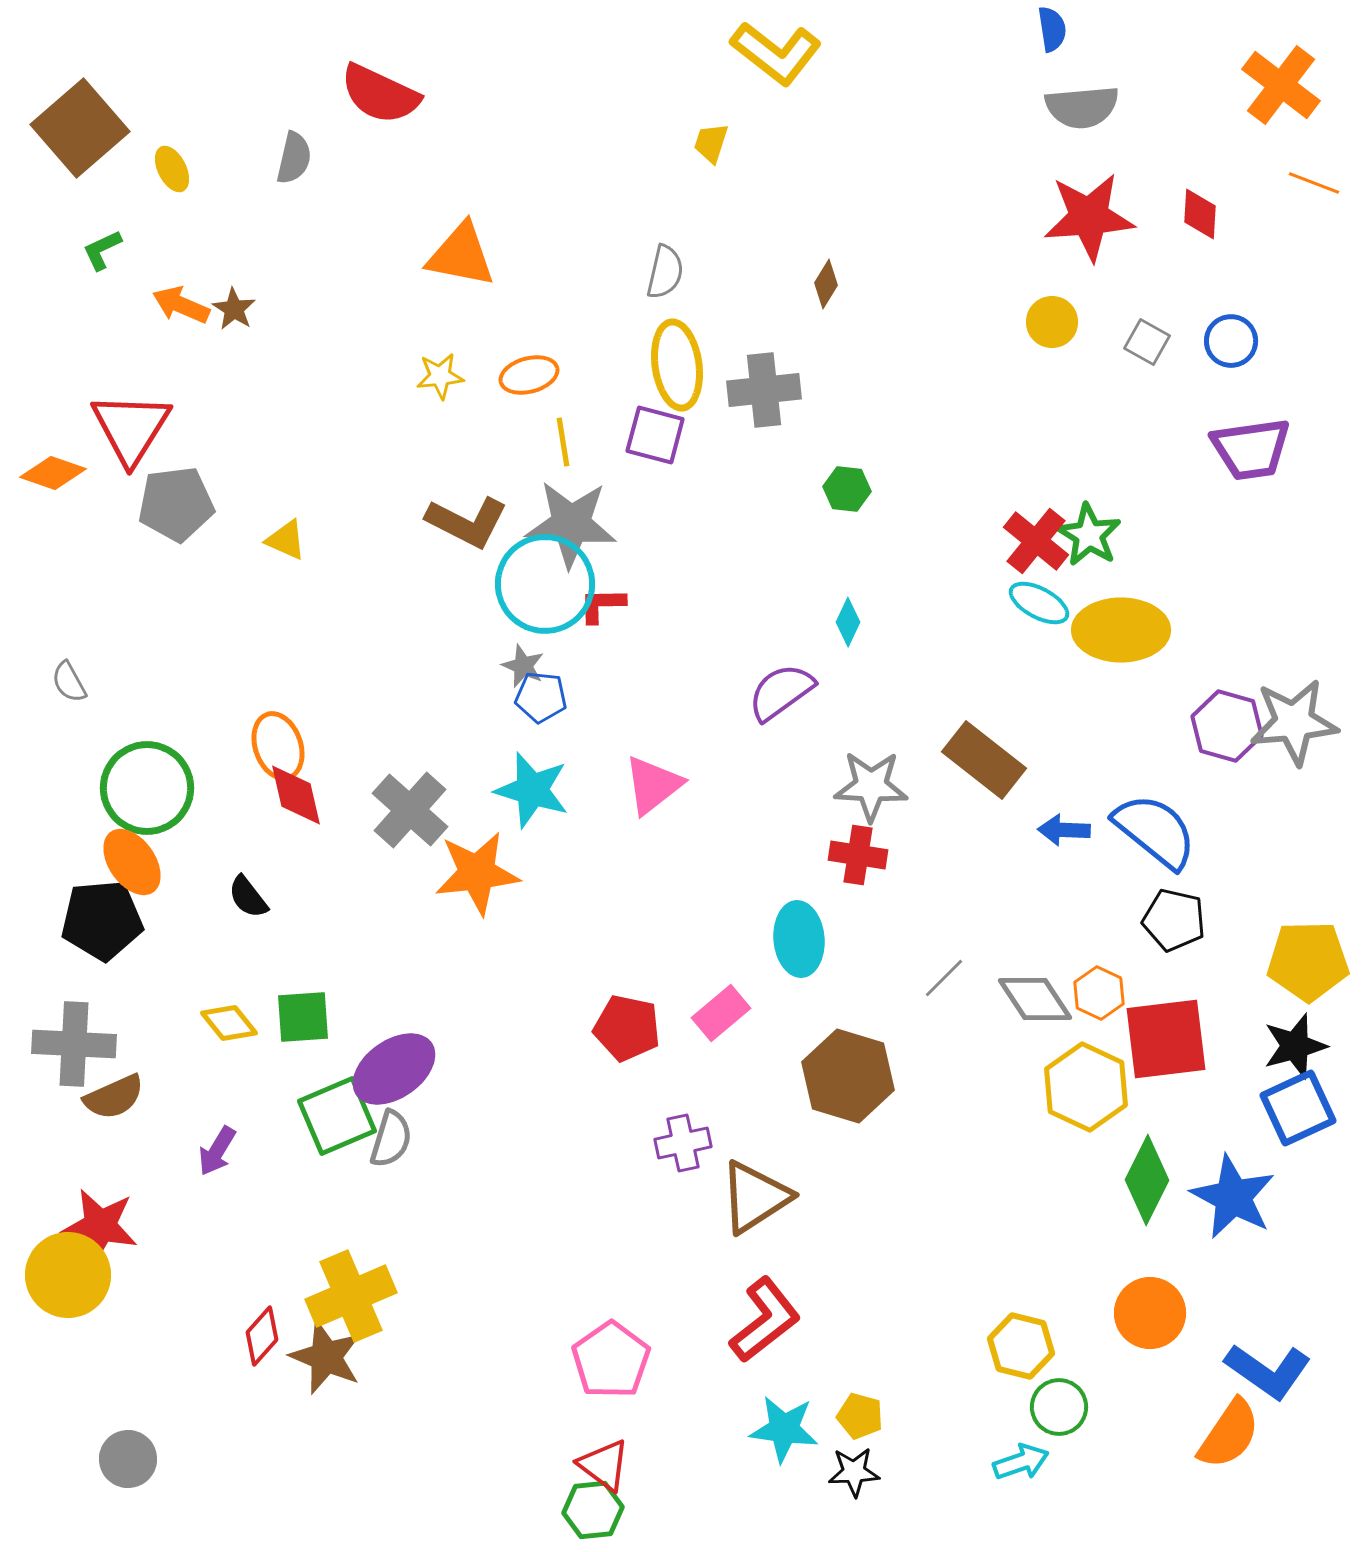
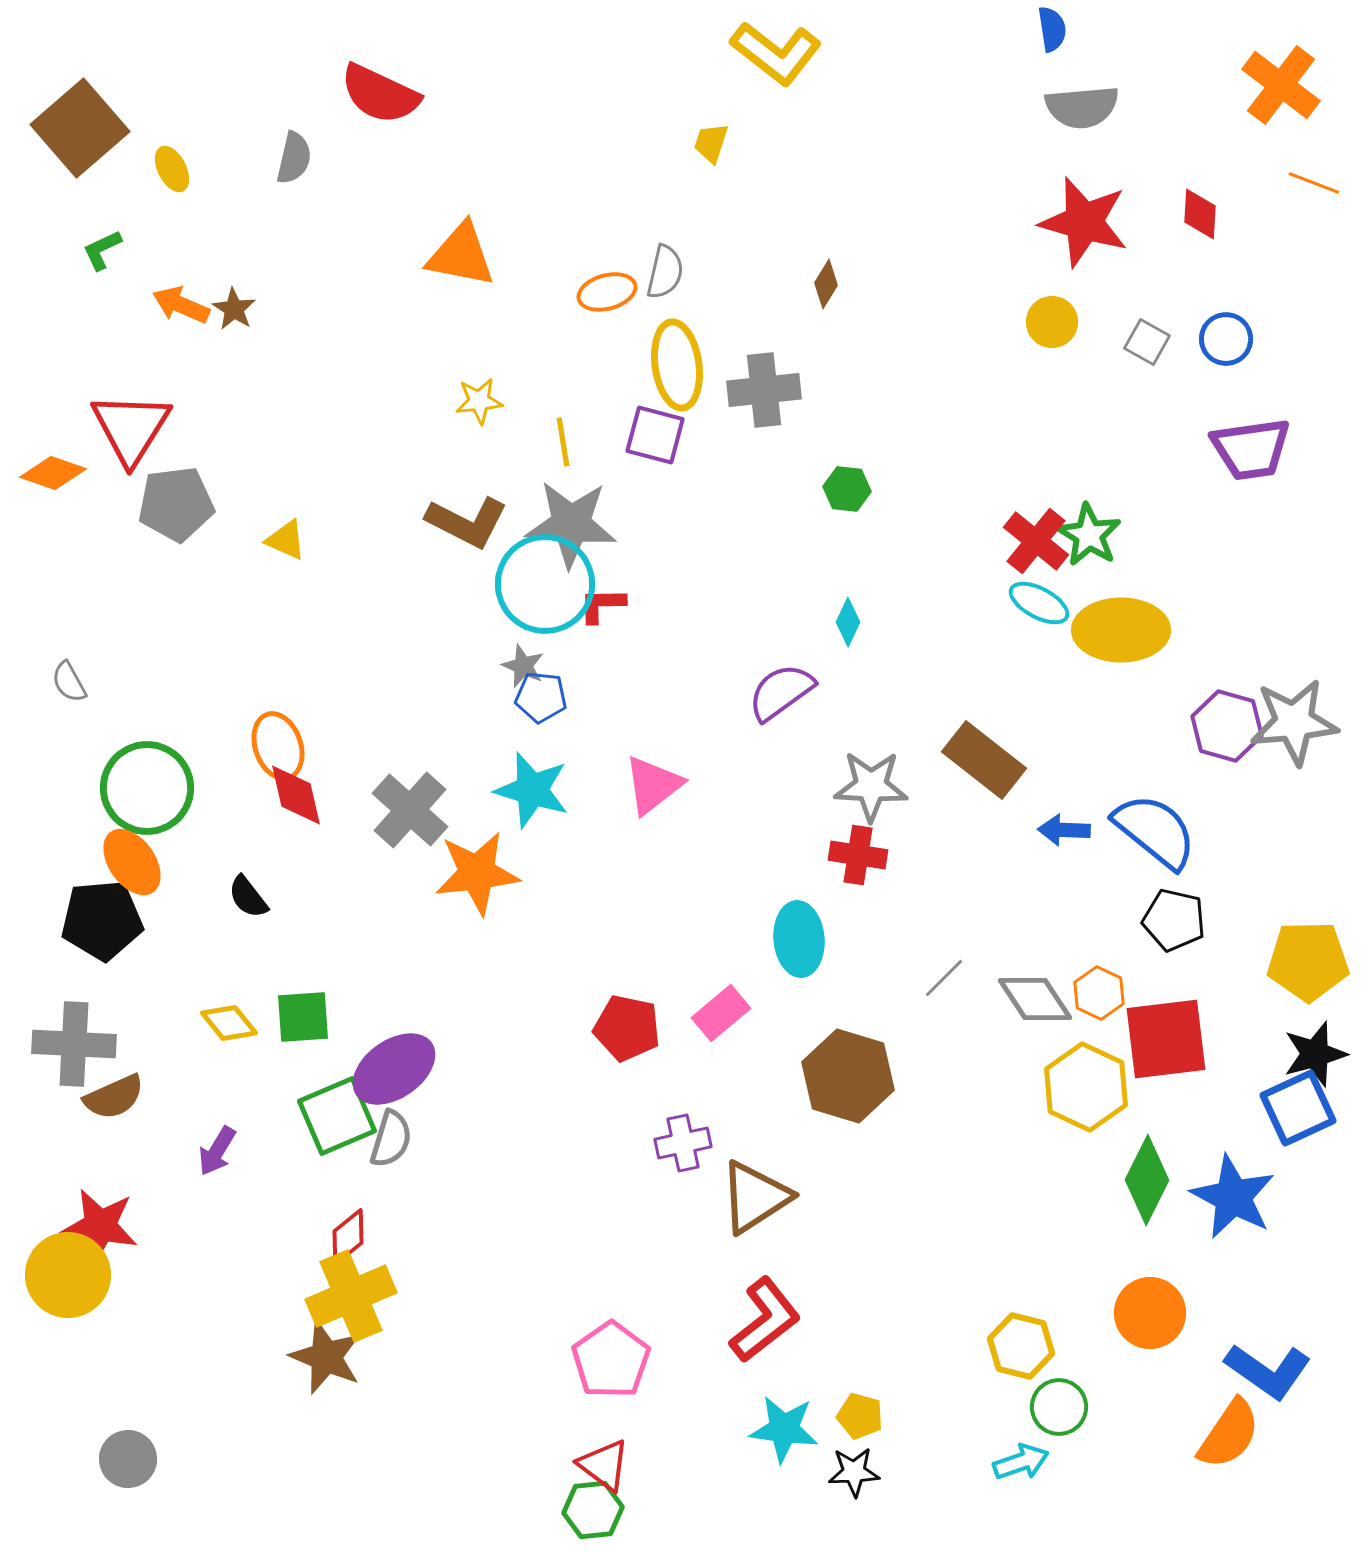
red star at (1089, 217): moved 5 px left, 5 px down; rotated 20 degrees clockwise
blue circle at (1231, 341): moved 5 px left, 2 px up
orange ellipse at (529, 375): moved 78 px right, 83 px up
yellow star at (440, 376): moved 39 px right, 25 px down
black star at (1295, 1046): moved 20 px right, 8 px down
red diamond at (262, 1336): moved 86 px right, 99 px up; rotated 10 degrees clockwise
